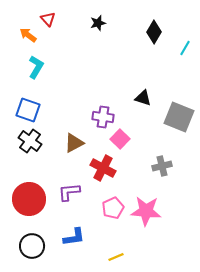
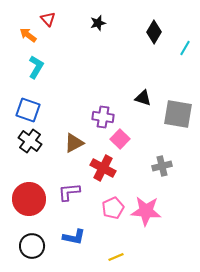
gray square: moved 1 px left, 3 px up; rotated 12 degrees counterclockwise
blue L-shape: rotated 20 degrees clockwise
